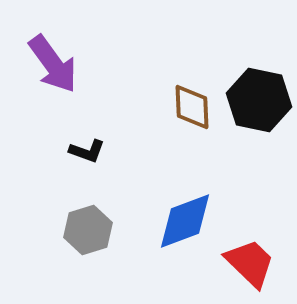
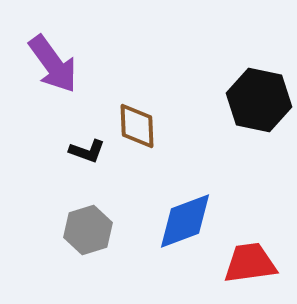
brown diamond: moved 55 px left, 19 px down
red trapezoid: rotated 52 degrees counterclockwise
